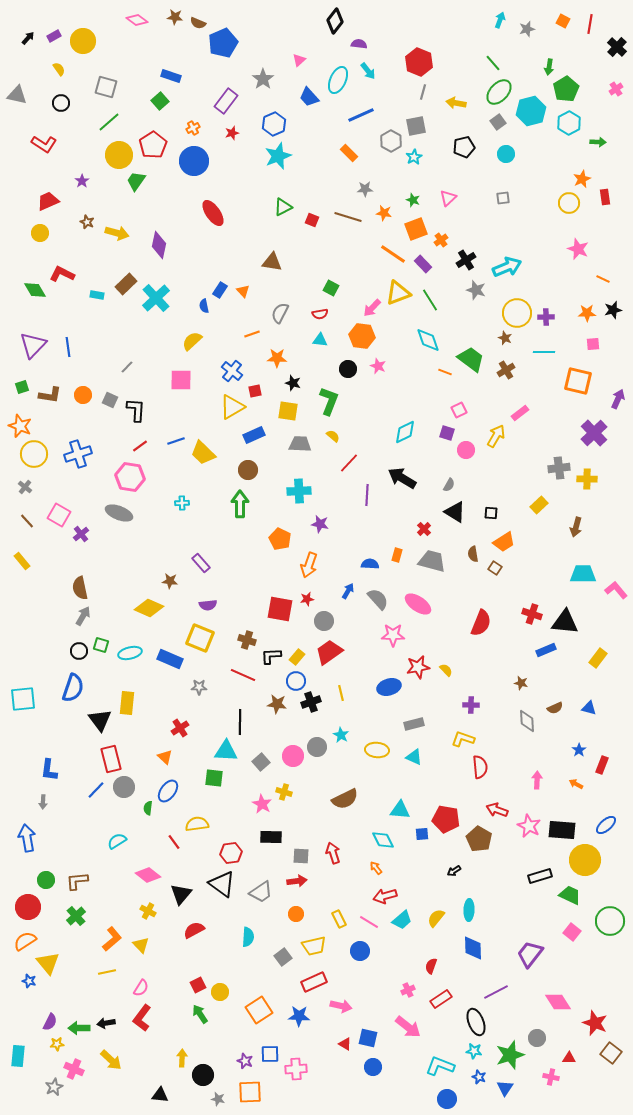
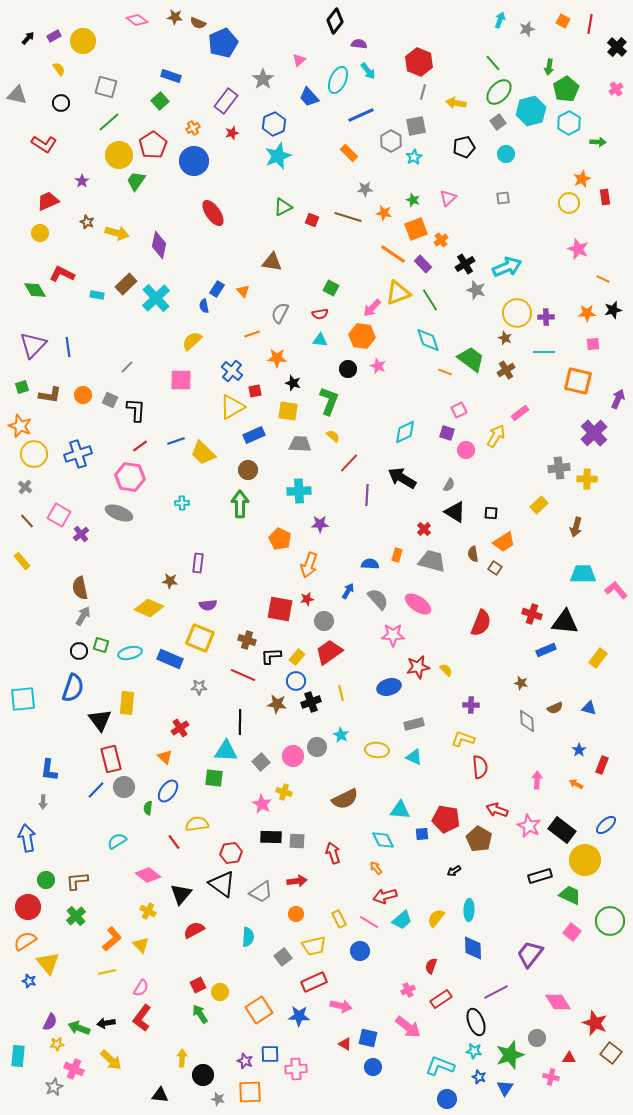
black cross at (466, 260): moved 1 px left, 4 px down
blue rectangle at (220, 290): moved 3 px left, 1 px up
purple star at (320, 524): rotated 12 degrees counterclockwise
purple rectangle at (201, 563): moved 3 px left; rotated 48 degrees clockwise
black rectangle at (562, 830): rotated 32 degrees clockwise
gray square at (301, 856): moved 4 px left, 15 px up
green arrow at (79, 1028): rotated 20 degrees clockwise
